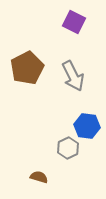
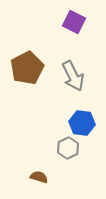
blue hexagon: moved 5 px left, 3 px up
